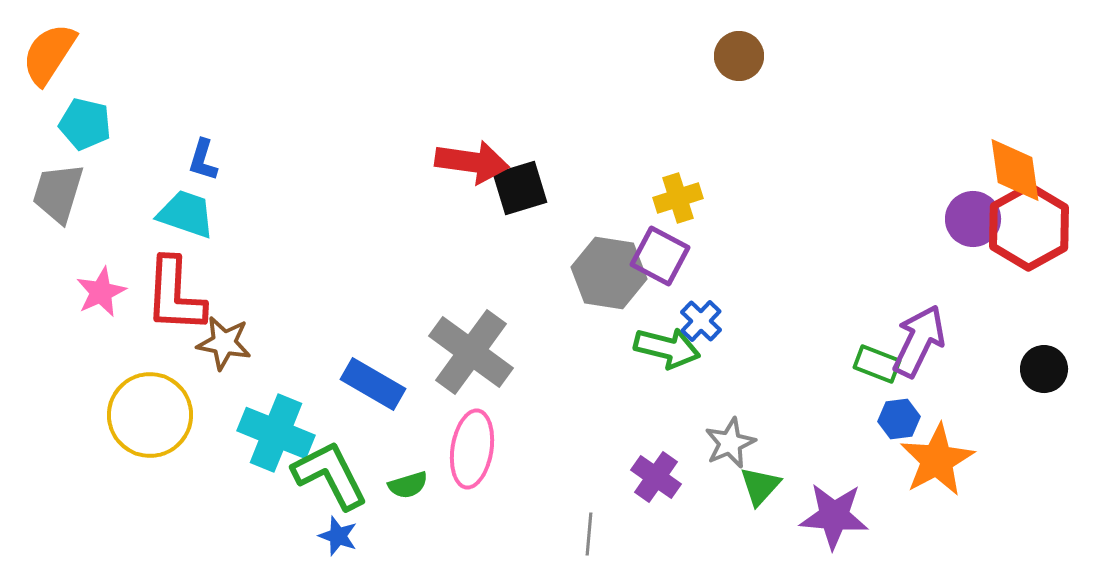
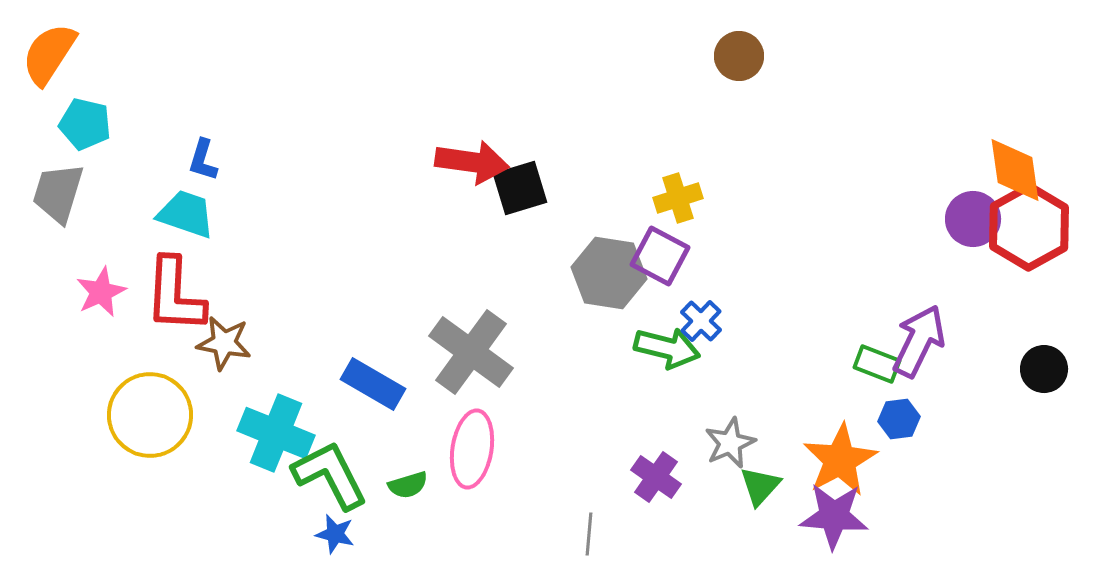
orange star: moved 97 px left
blue star: moved 3 px left, 2 px up; rotated 6 degrees counterclockwise
